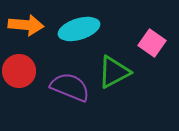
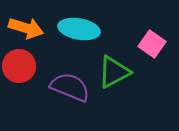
orange arrow: moved 3 px down; rotated 12 degrees clockwise
cyan ellipse: rotated 27 degrees clockwise
pink square: moved 1 px down
red circle: moved 5 px up
